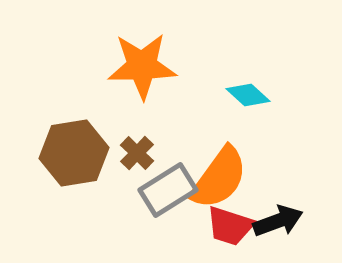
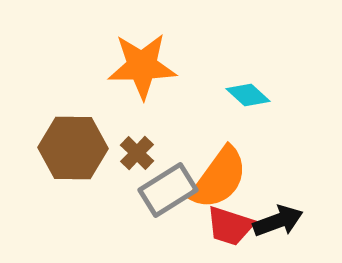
brown hexagon: moved 1 px left, 5 px up; rotated 10 degrees clockwise
